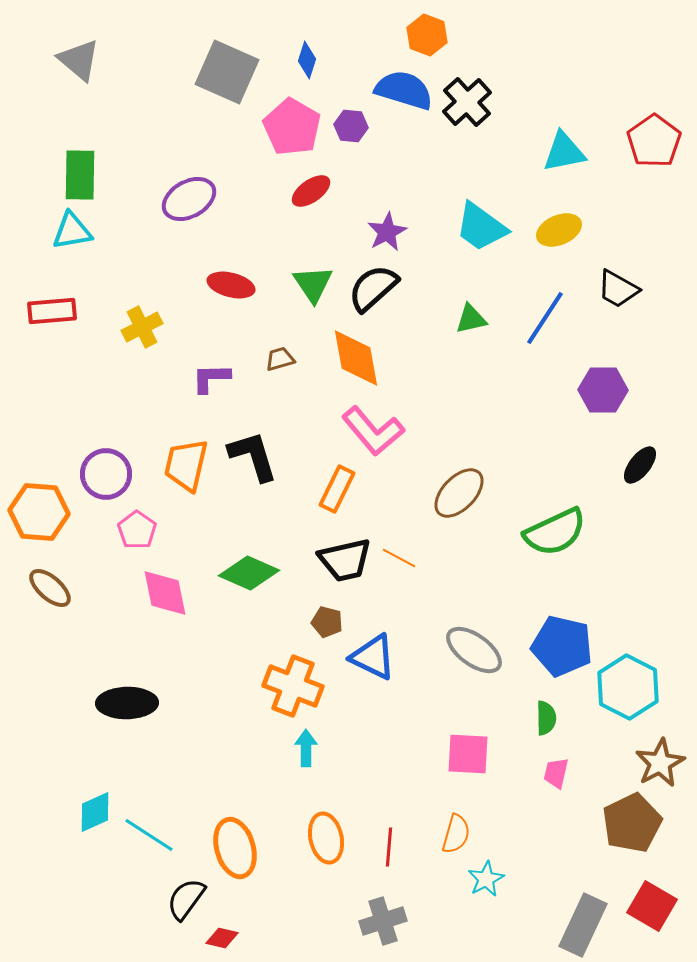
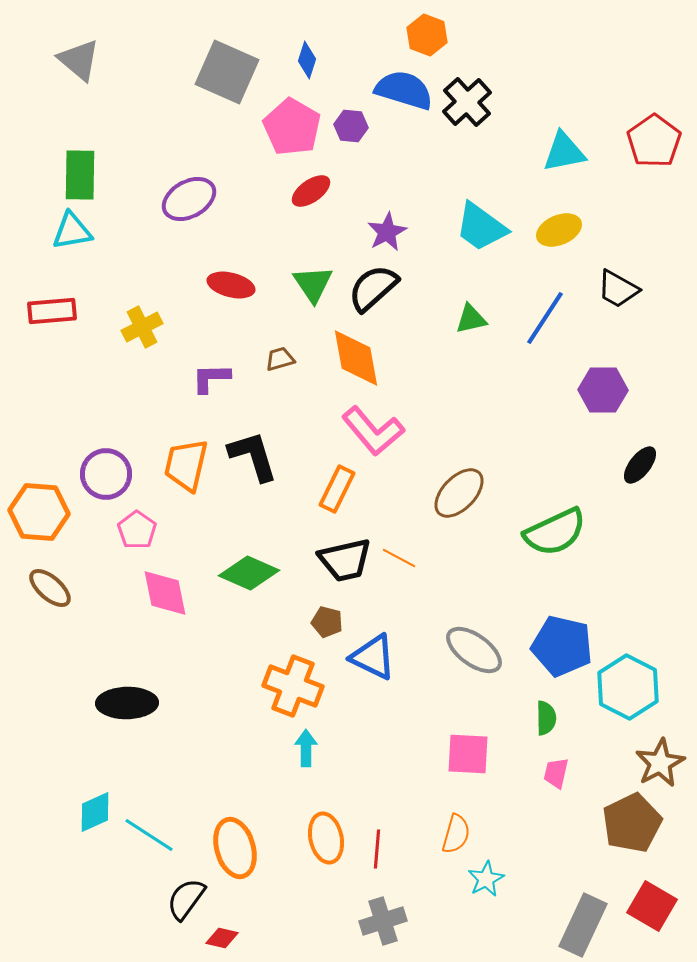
red line at (389, 847): moved 12 px left, 2 px down
